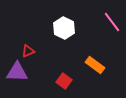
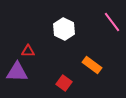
white hexagon: moved 1 px down
red triangle: rotated 24 degrees clockwise
orange rectangle: moved 3 px left
red square: moved 2 px down
